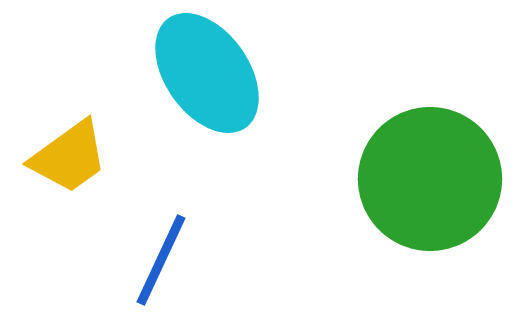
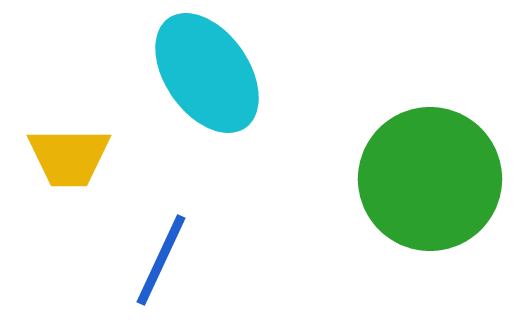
yellow trapezoid: rotated 36 degrees clockwise
